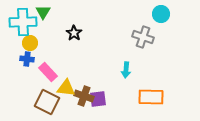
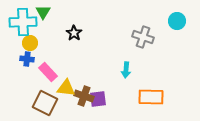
cyan circle: moved 16 px right, 7 px down
brown square: moved 2 px left, 1 px down
